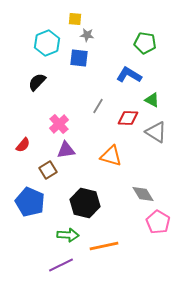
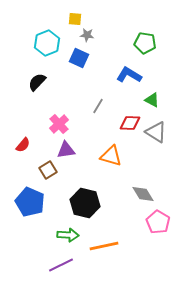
blue square: rotated 18 degrees clockwise
red diamond: moved 2 px right, 5 px down
